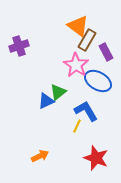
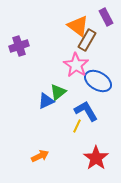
purple rectangle: moved 35 px up
red star: rotated 15 degrees clockwise
